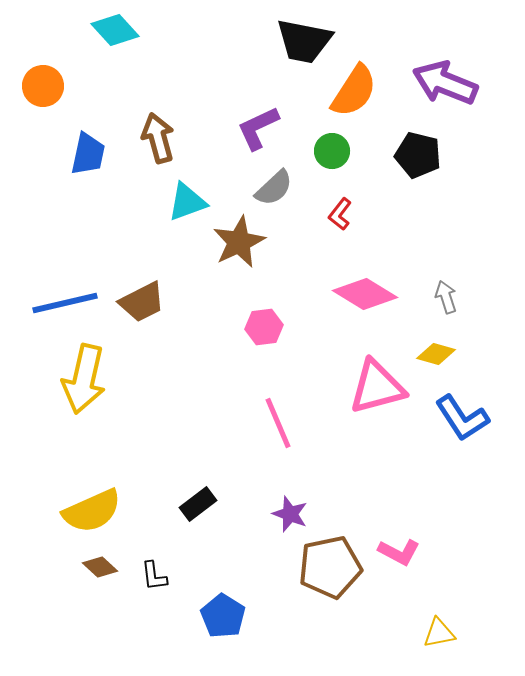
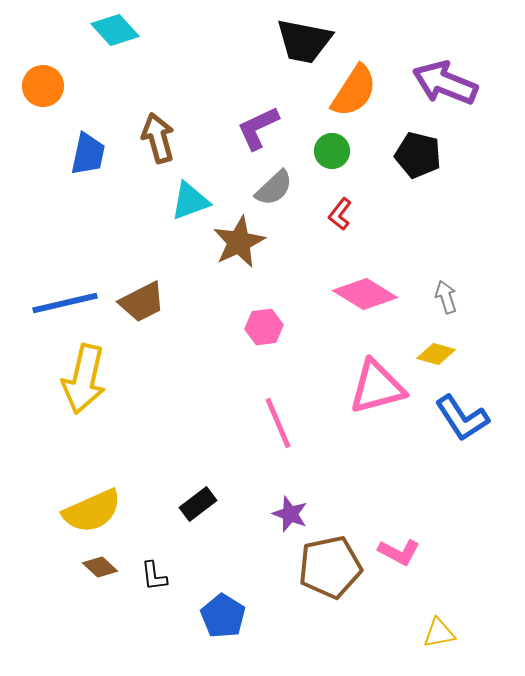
cyan triangle: moved 3 px right, 1 px up
